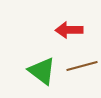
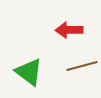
green triangle: moved 13 px left, 1 px down
